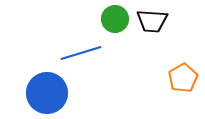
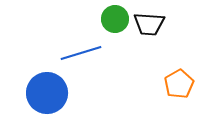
black trapezoid: moved 3 px left, 3 px down
orange pentagon: moved 4 px left, 6 px down
